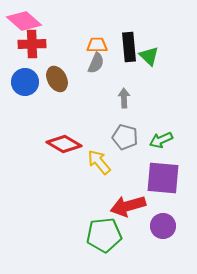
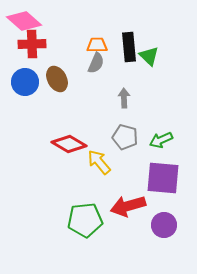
red diamond: moved 5 px right
purple circle: moved 1 px right, 1 px up
green pentagon: moved 19 px left, 15 px up
